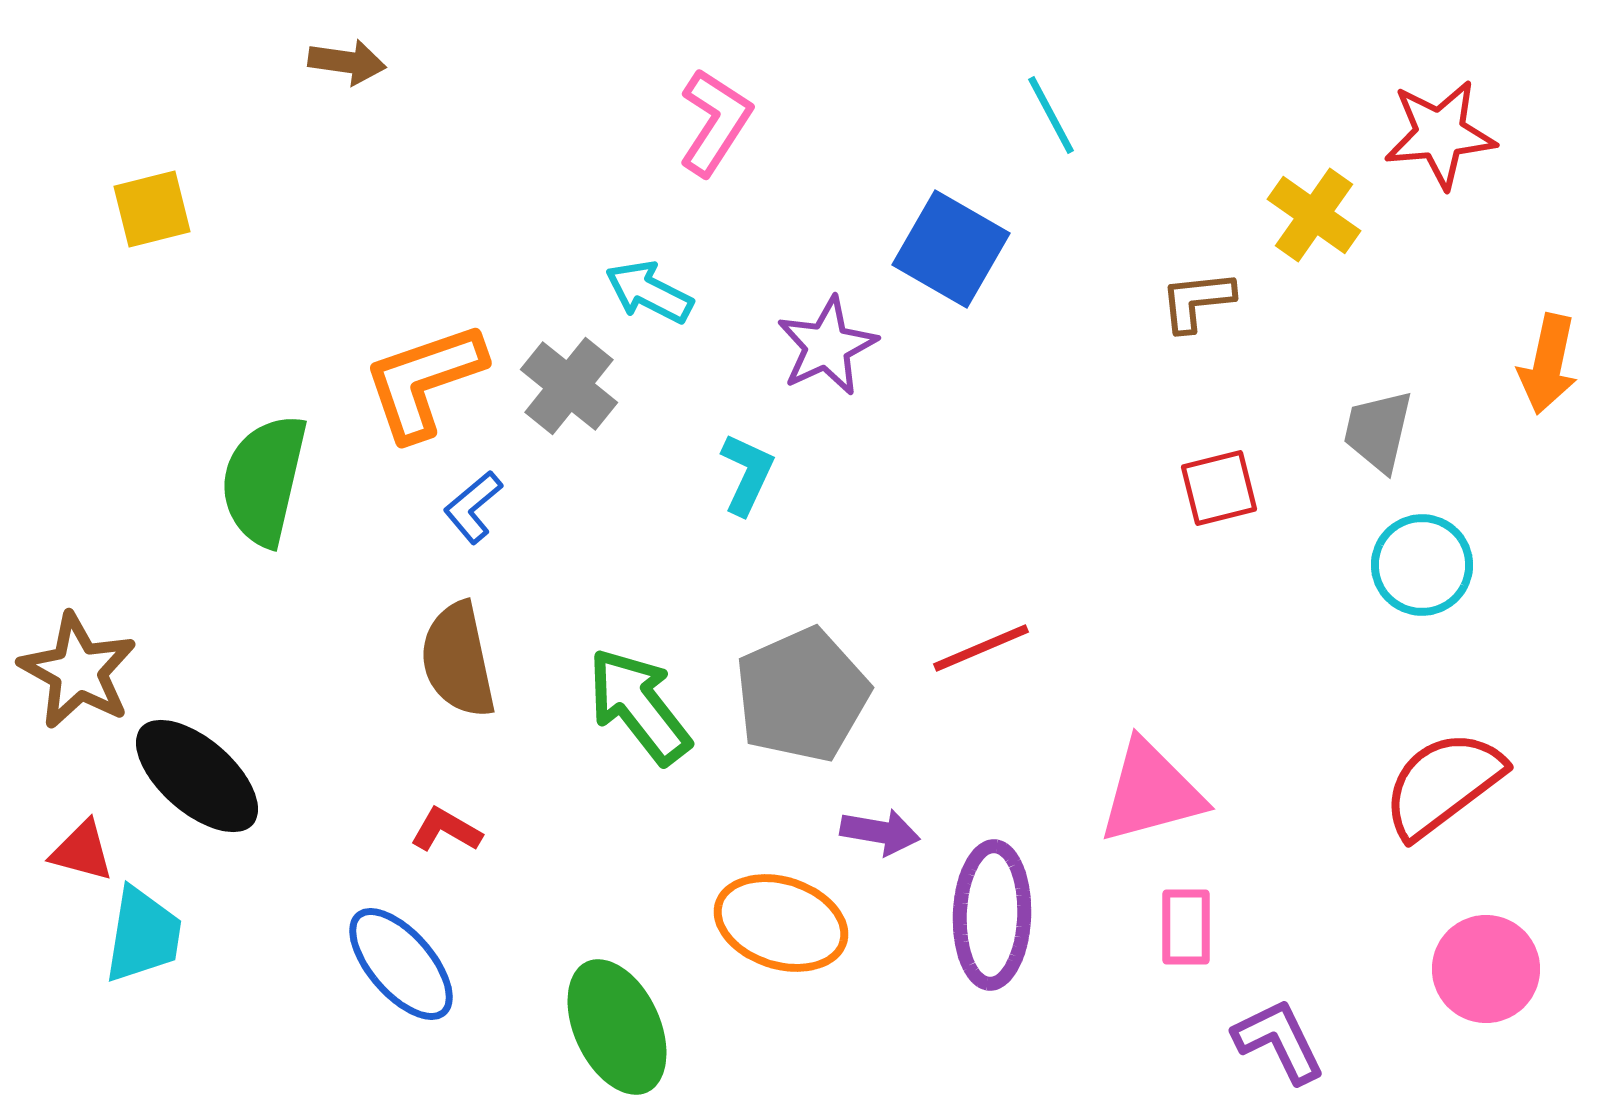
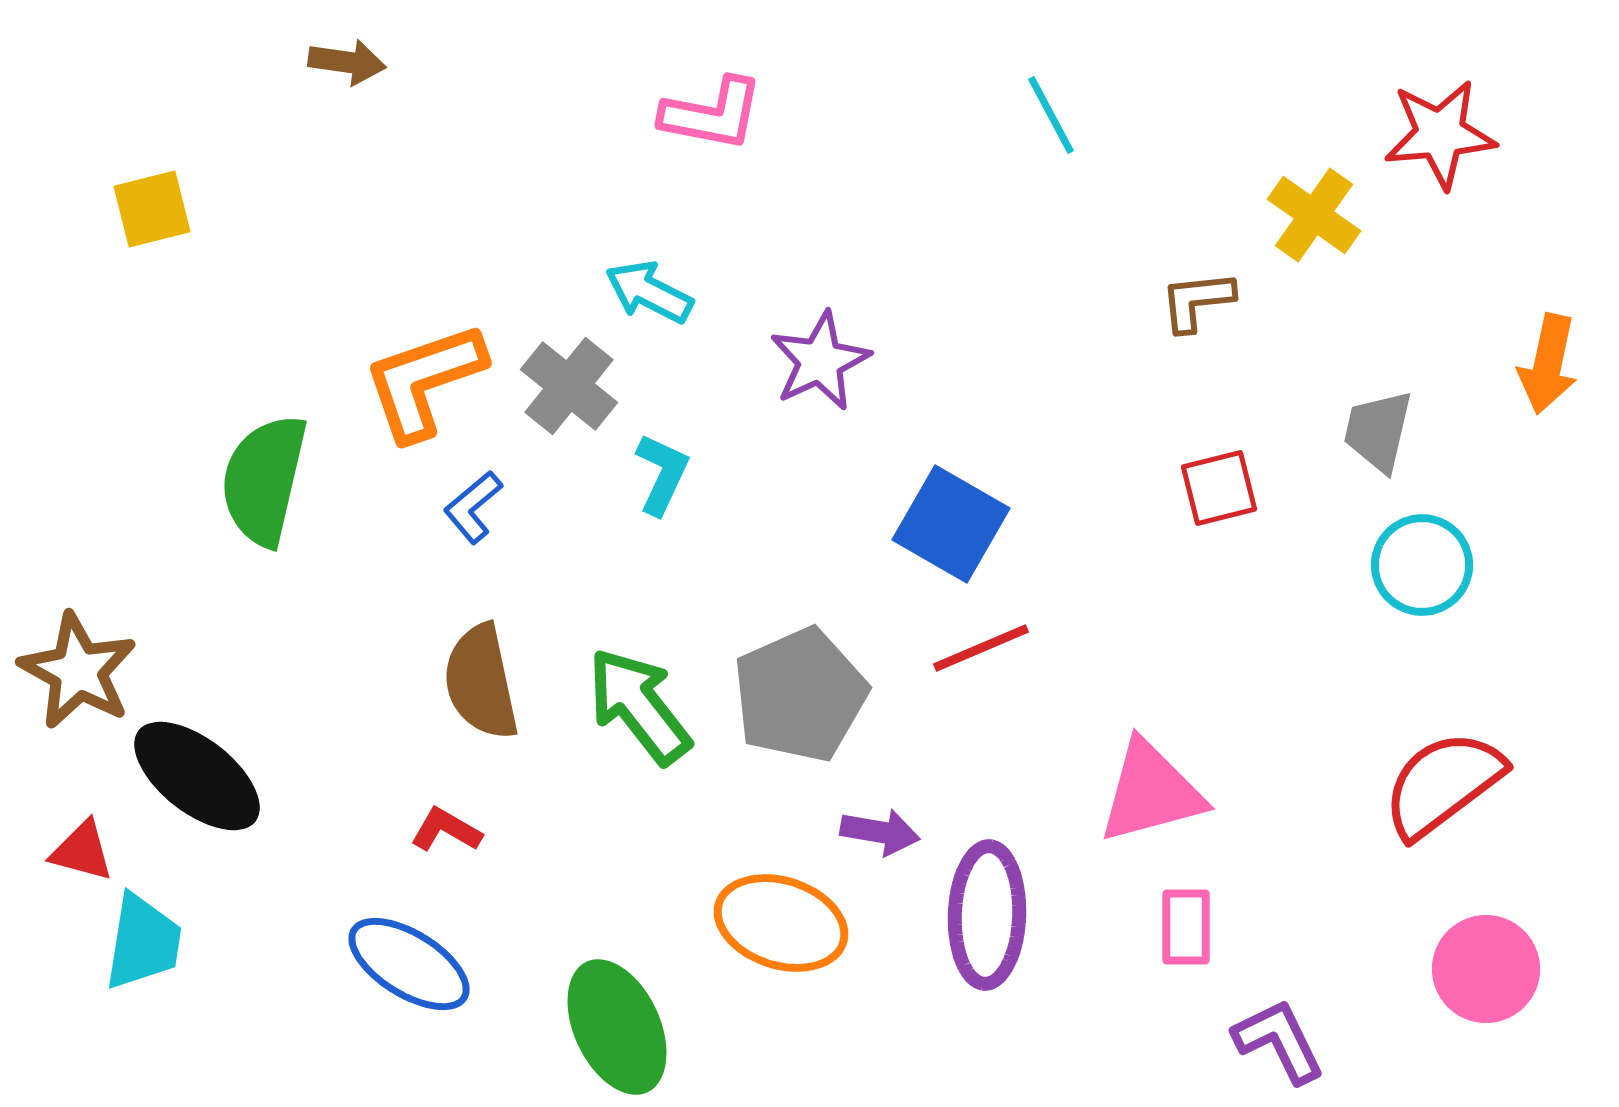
pink L-shape: moved 3 px left, 8 px up; rotated 68 degrees clockwise
blue square: moved 275 px down
purple star: moved 7 px left, 15 px down
cyan L-shape: moved 85 px left
brown semicircle: moved 23 px right, 22 px down
gray pentagon: moved 2 px left
black ellipse: rotated 3 degrees counterclockwise
purple ellipse: moved 5 px left
cyan trapezoid: moved 7 px down
blue ellipse: moved 8 px right; rotated 17 degrees counterclockwise
